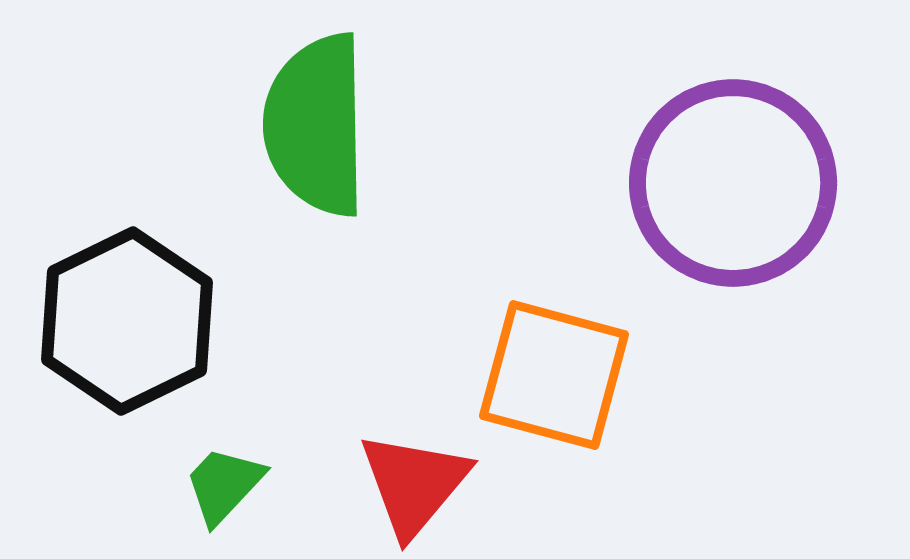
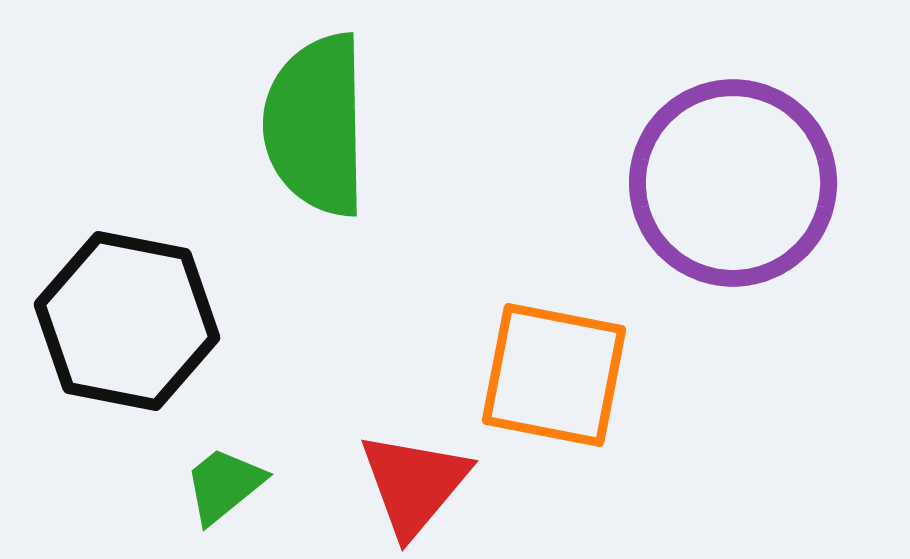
black hexagon: rotated 23 degrees counterclockwise
orange square: rotated 4 degrees counterclockwise
green trapezoid: rotated 8 degrees clockwise
